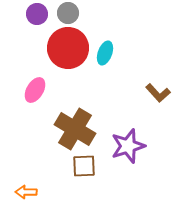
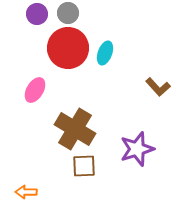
brown L-shape: moved 6 px up
purple star: moved 9 px right, 3 px down
